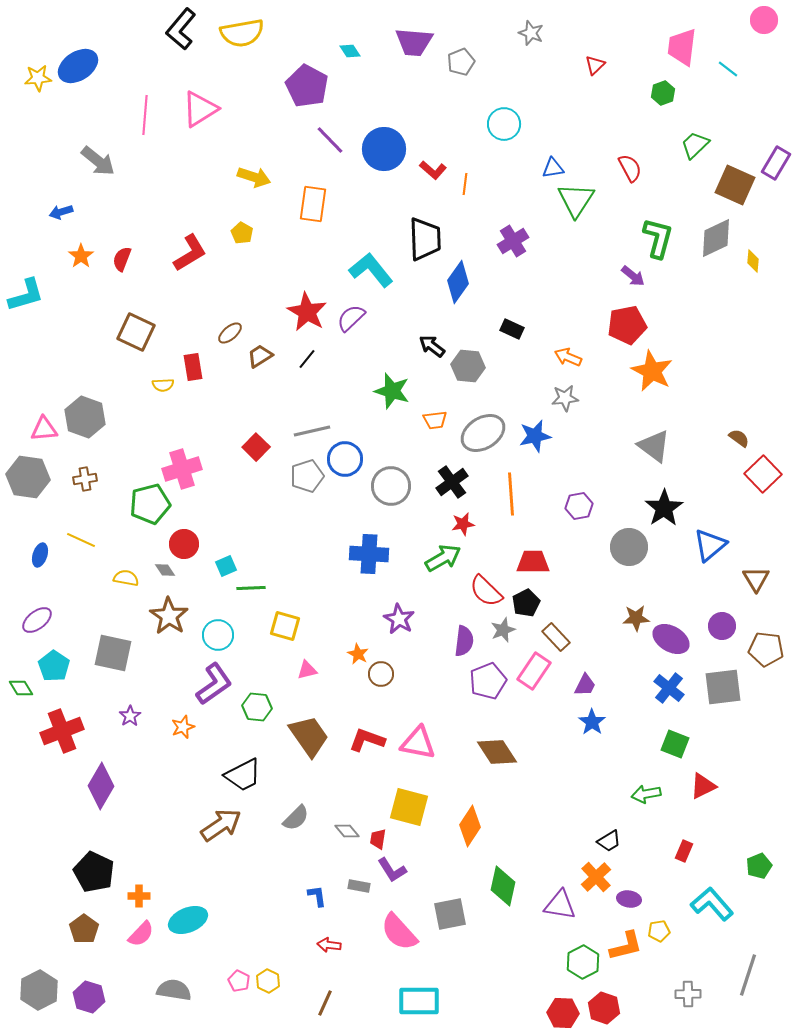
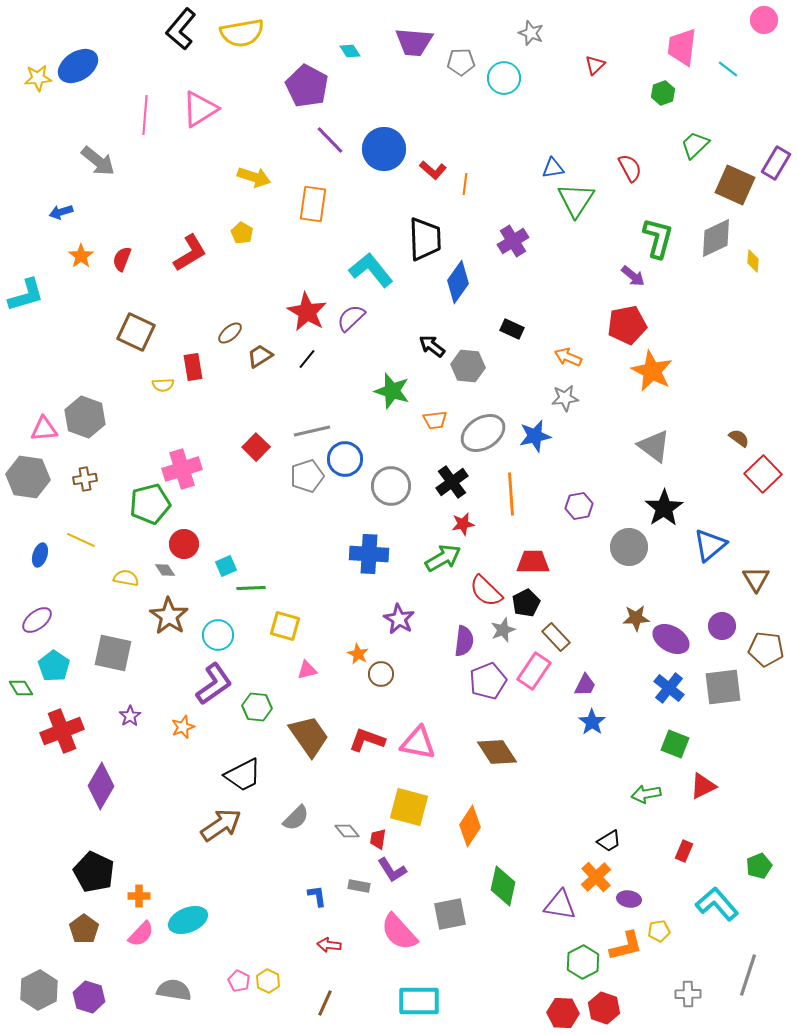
gray pentagon at (461, 62): rotated 20 degrees clockwise
cyan circle at (504, 124): moved 46 px up
cyan L-shape at (712, 904): moved 5 px right
